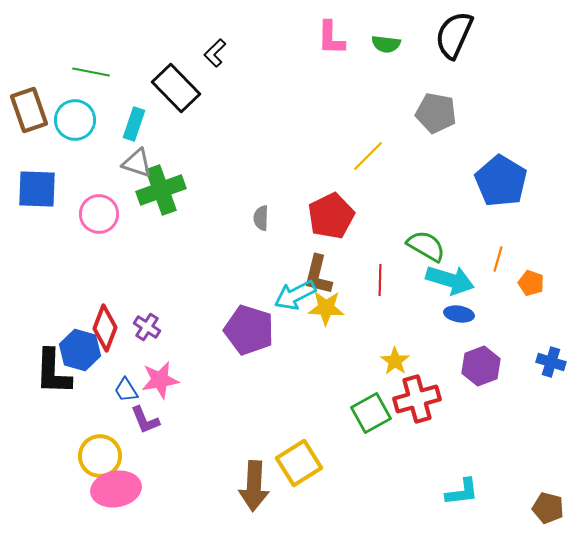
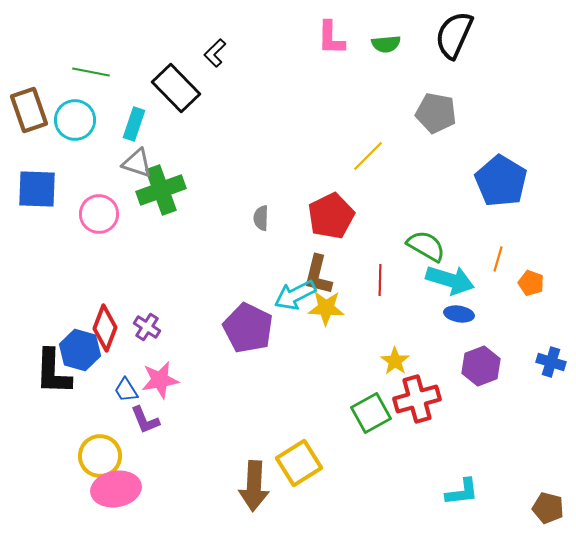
green semicircle at (386, 44): rotated 12 degrees counterclockwise
purple pentagon at (249, 330): moved 1 px left, 2 px up; rotated 9 degrees clockwise
